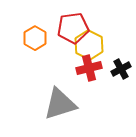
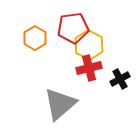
black cross: moved 1 px left, 10 px down
gray triangle: rotated 24 degrees counterclockwise
